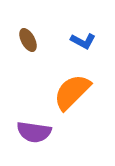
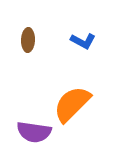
brown ellipse: rotated 30 degrees clockwise
orange semicircle: moved 12 px down
